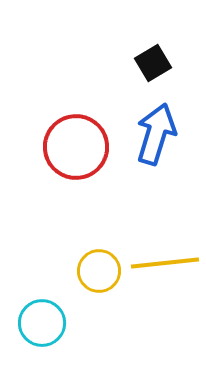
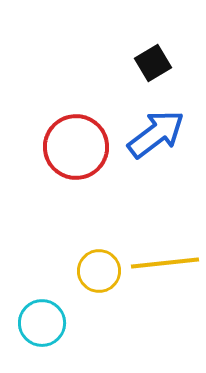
blue arrow: rotated 36 degrees clockwise
